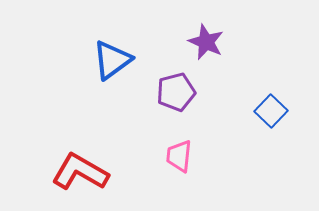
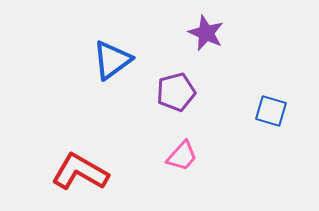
purple star: moved 9 px up
blue square: rotated 28 degrees counterclockwise
pink trapezoid: moved 3 px right; rotated 144 degrees counterclockwise
